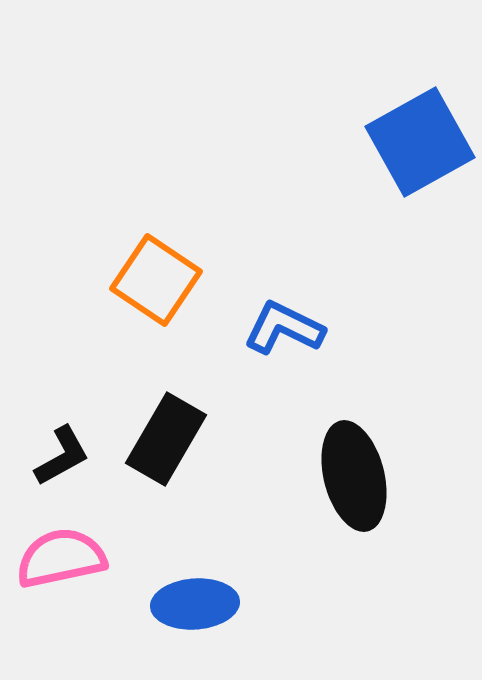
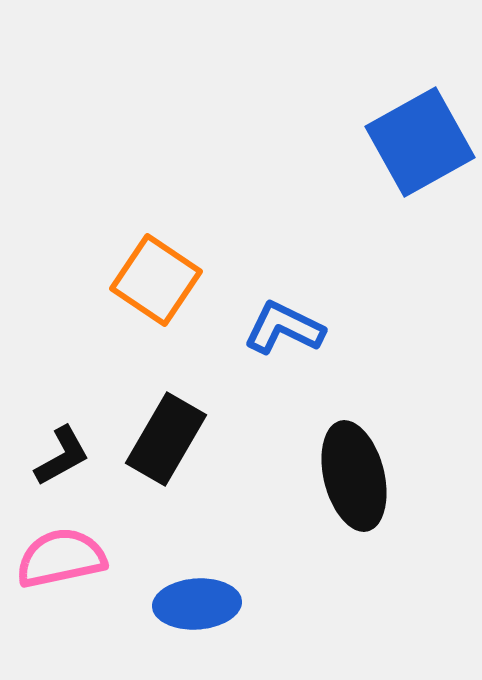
blue ellipse: moved 2 px right
